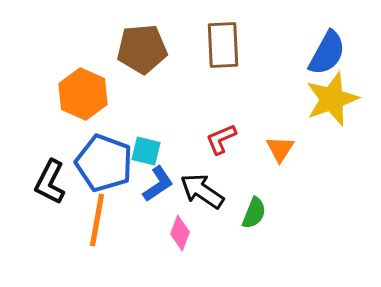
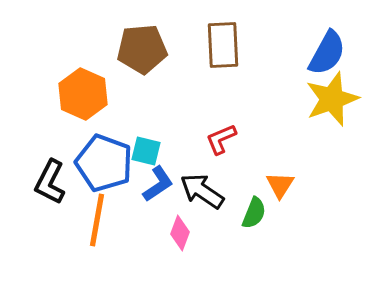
orange triangle: moved 36 px down
